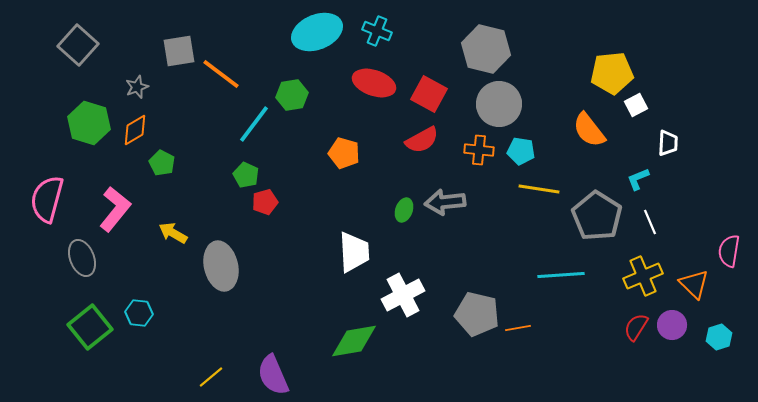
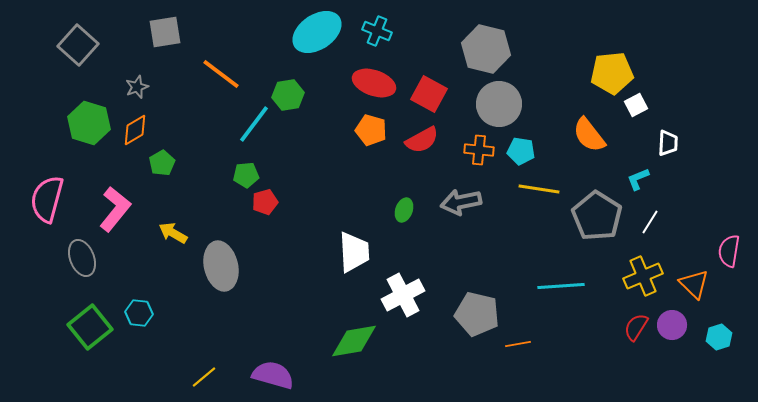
cyan ellipse at (317, 32): rotated 12 degrees counterclockwise
gray square at (179, 51): moved 14 px left, 19 px up
green hexagon at (292, 95): moved 4 px left
orange semicircle at (589, 130): moved 5 px down
orange pentagon at (344, 153): moved 27 px right, 23 px up
green pentagon at (162, 163): rotated 15 degrees clockwise
green pentagon at (246, 175): rotated 30 degrees counterclockwise
gray arrow at (445, 202): moved 16 px right; rotated 6 degrees counterclockwise
white line at (650, 222): rotated 55 degrees clockwise
cyan line at (561, 275): moved 11 px down
orange line at (518, 328): moved 16 px down
purple semicircle at (273, 375): rotated 129 degrees clockwise
yellow line at (211, 377): moved 7 px left
